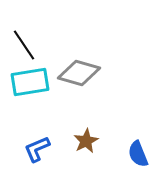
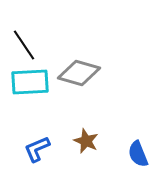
cyan rectangle: rotated 6 degrees clockwise
brown star: rotated 20 degrees counterclockwise
